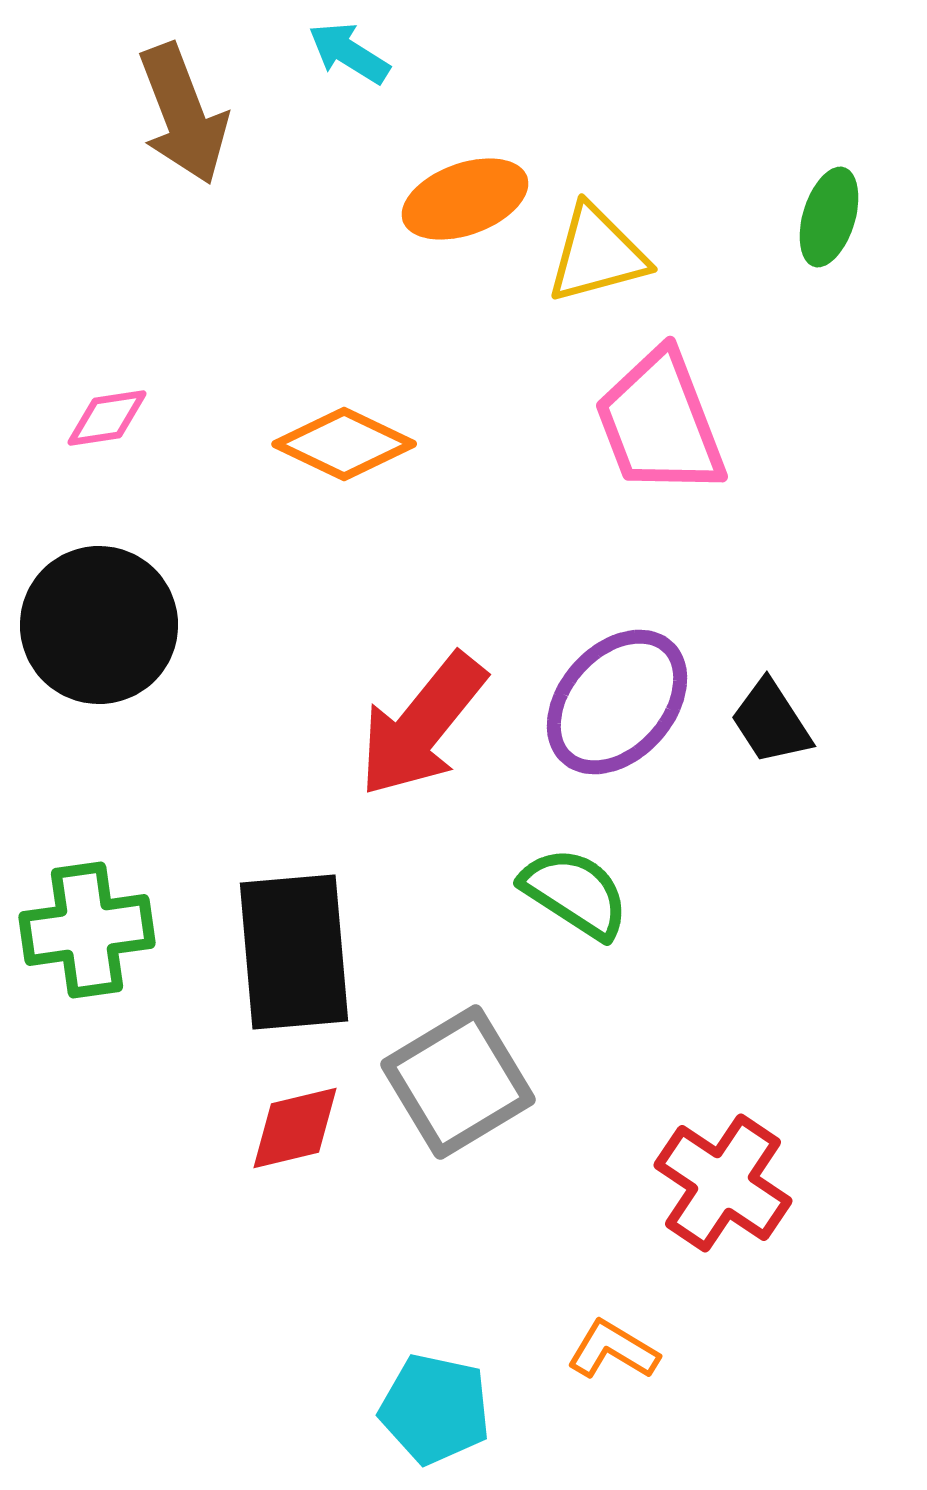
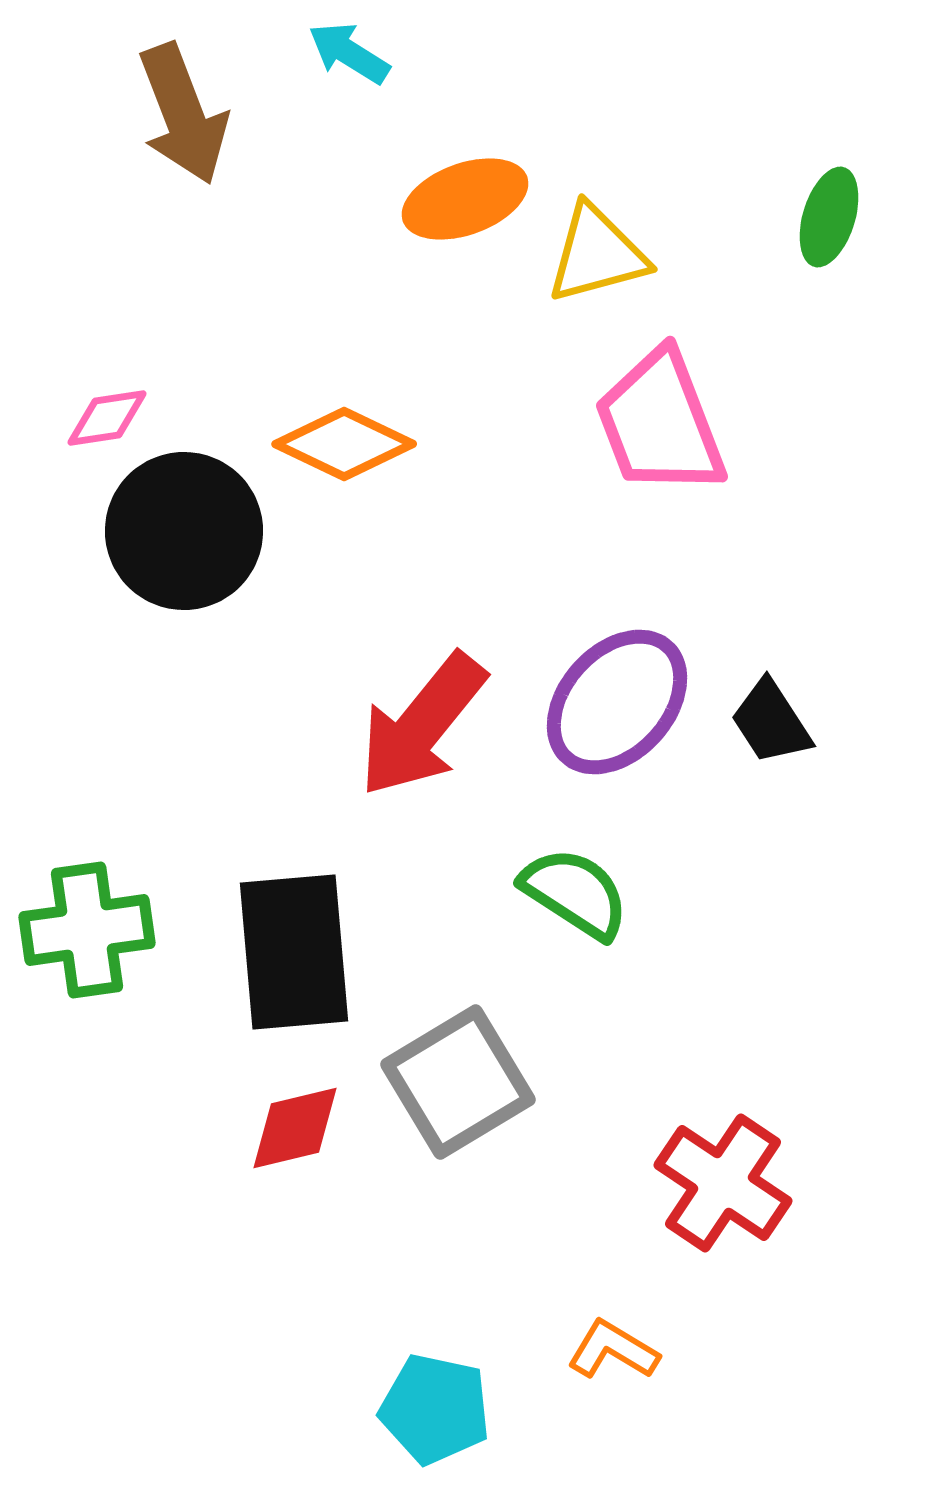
black circle: moved 85 px right, 94 px up
